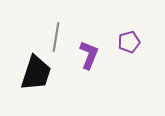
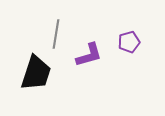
gray line: moved 3 px up
purple L-shape: rotated 52 degrees clockwise
